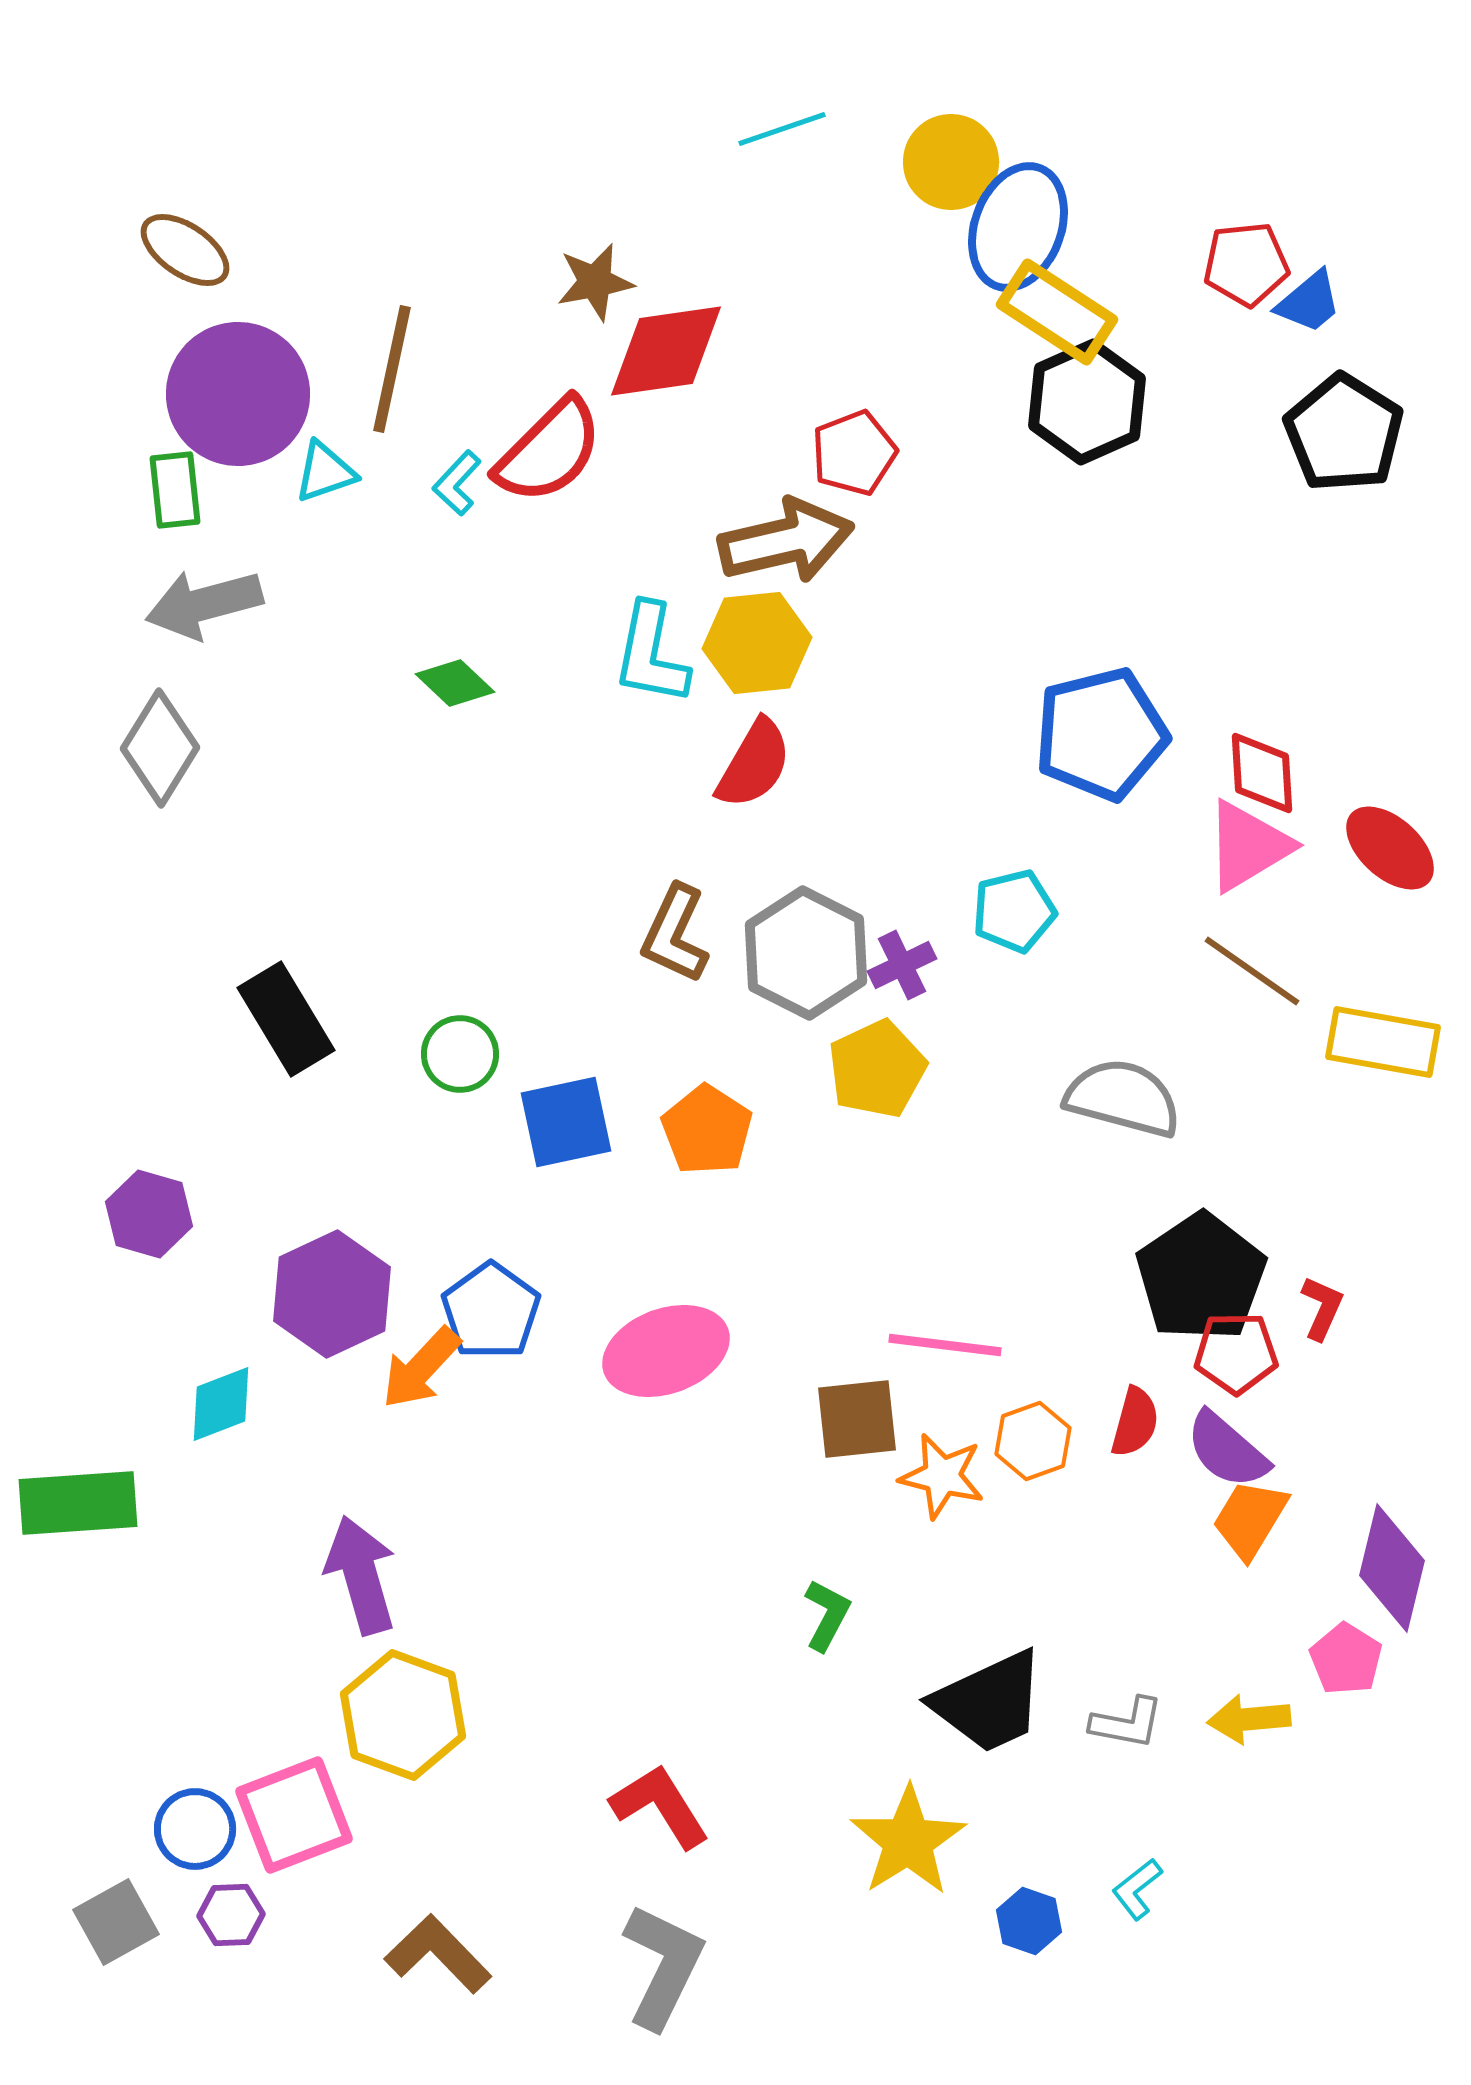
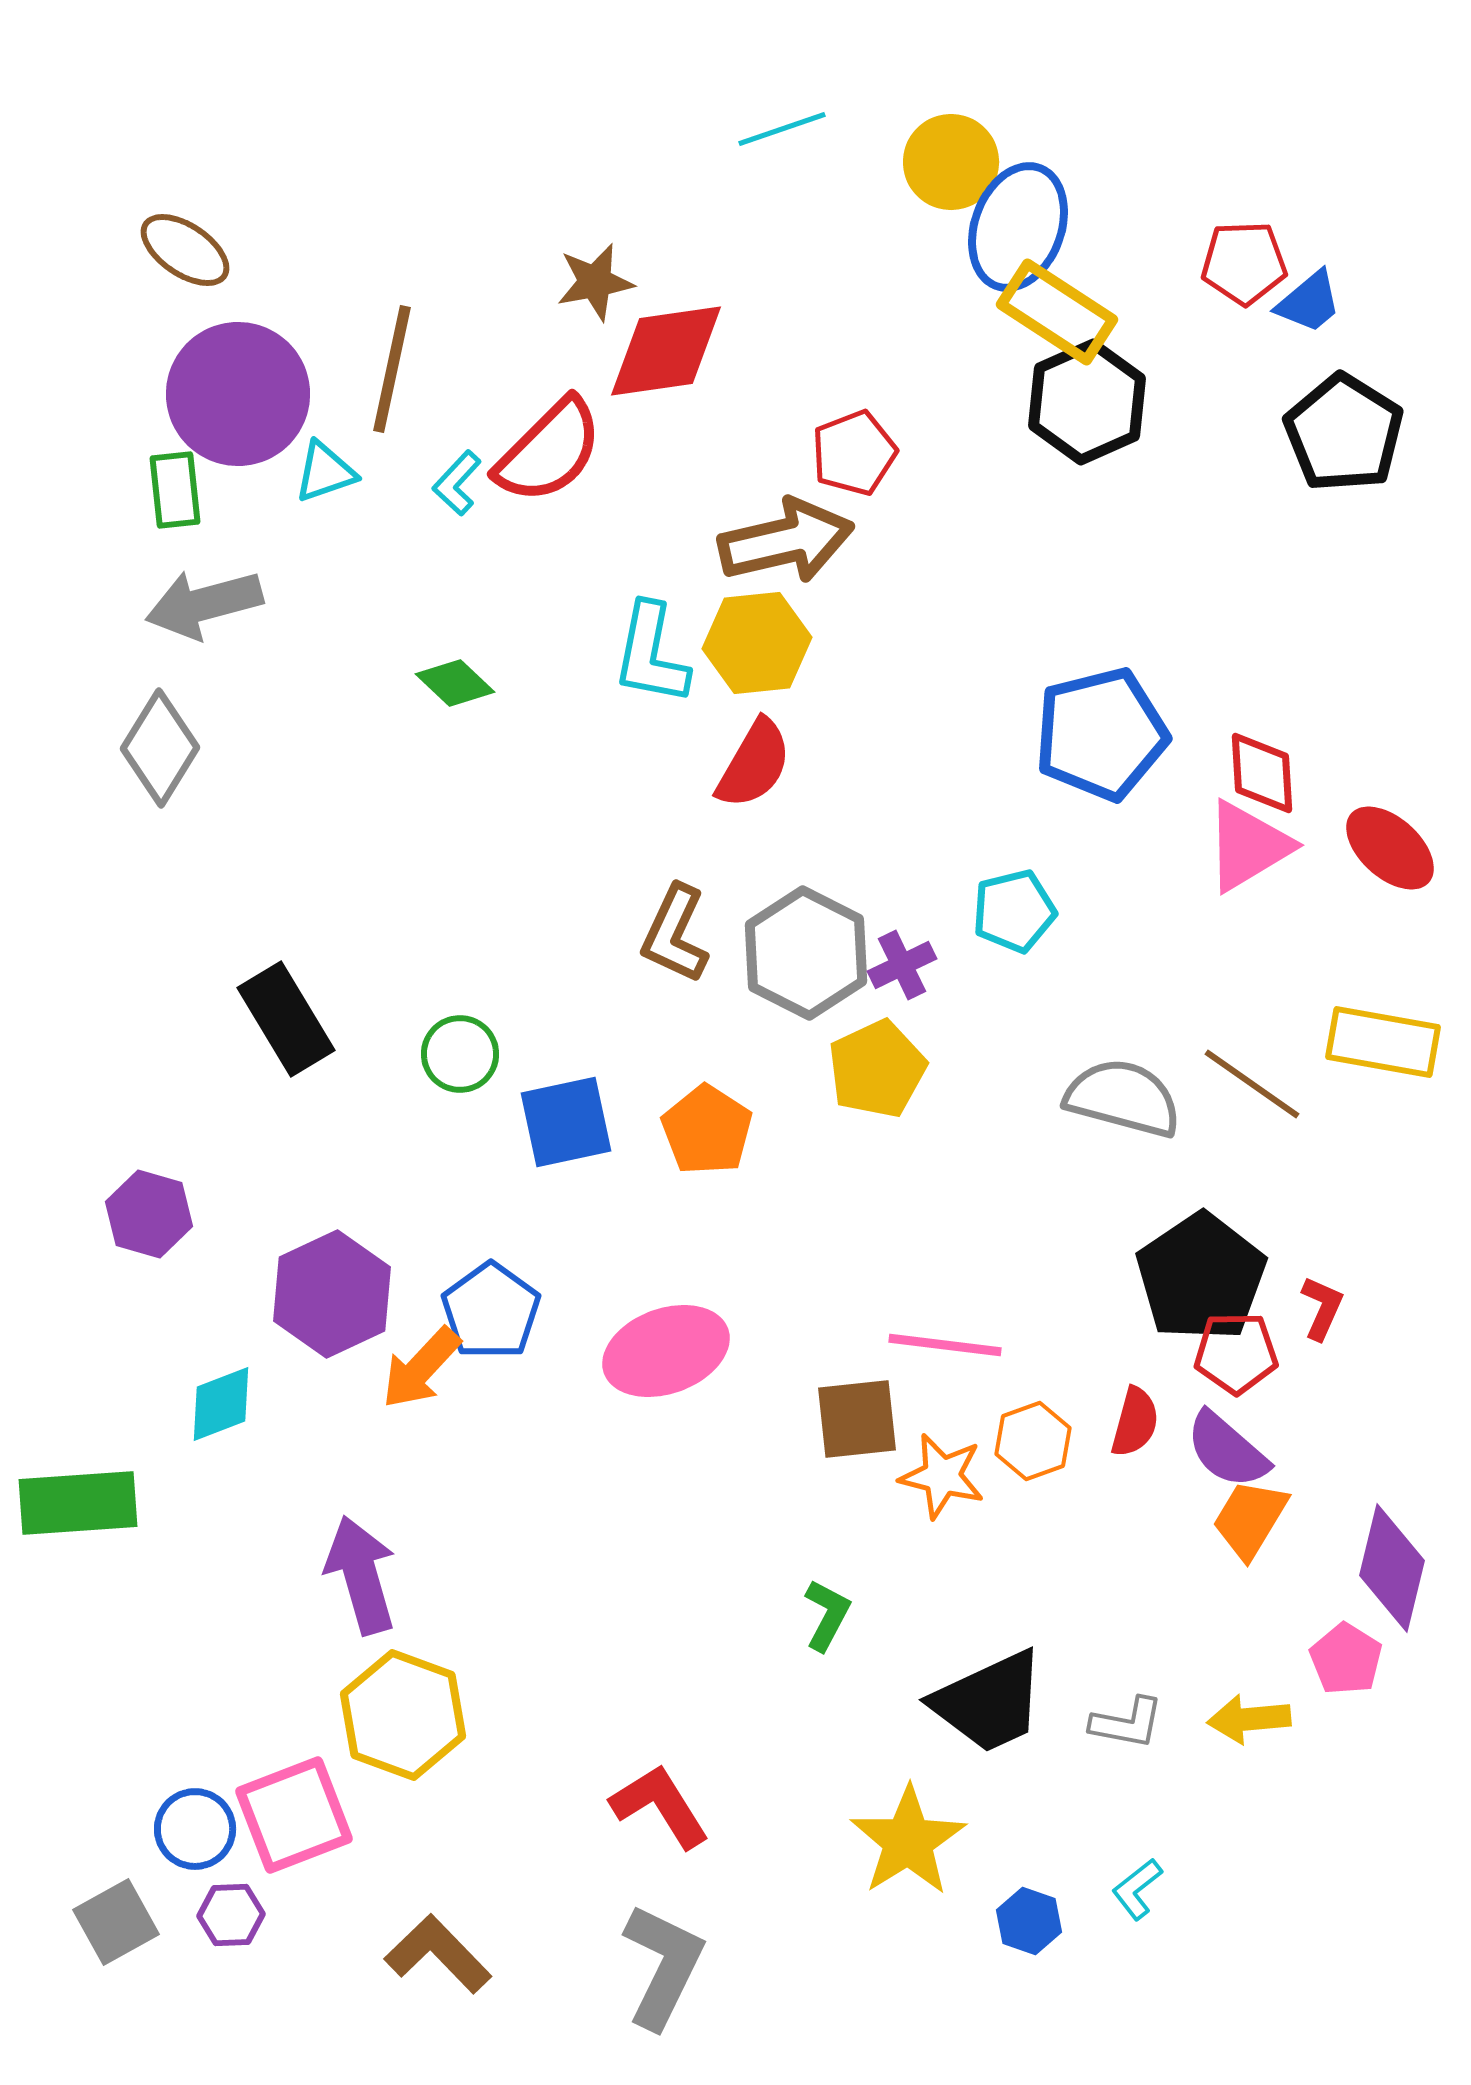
red pentagon at (1246, 264): moved 2 px left, 1 px up; rotated 4 degrees clockwise
brown line at (1252, 971): moved 113 px down
